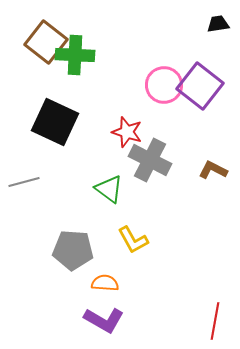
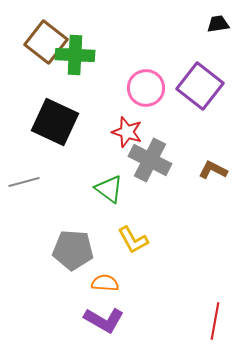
pink circle: moved 18 px left, 3 px down
